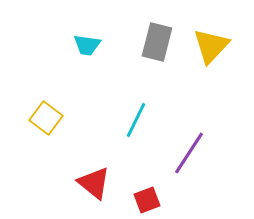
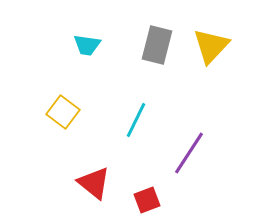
gray rectangle: moved 3 px down
yellow square: moved 17 px right, 6 px up
